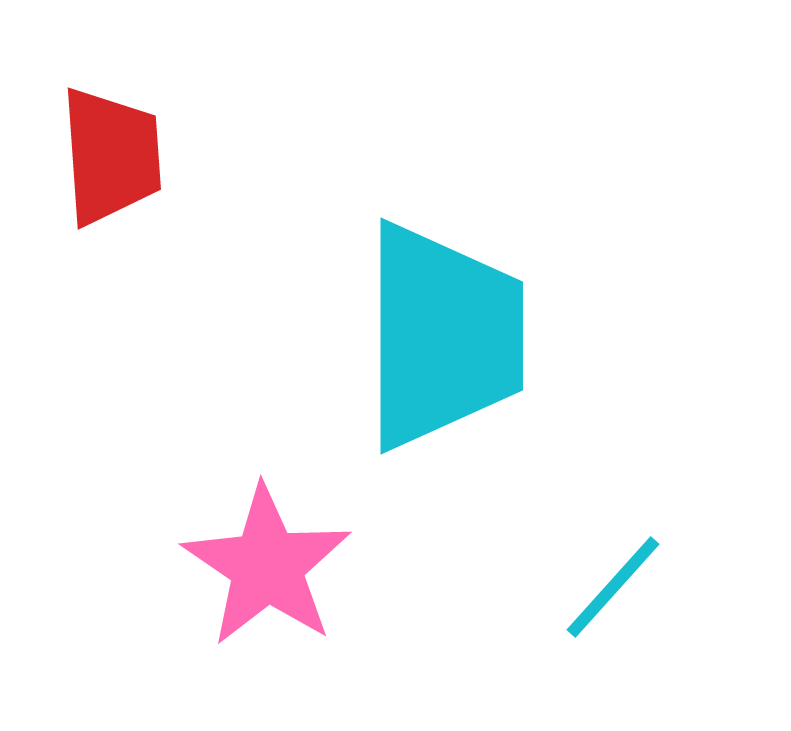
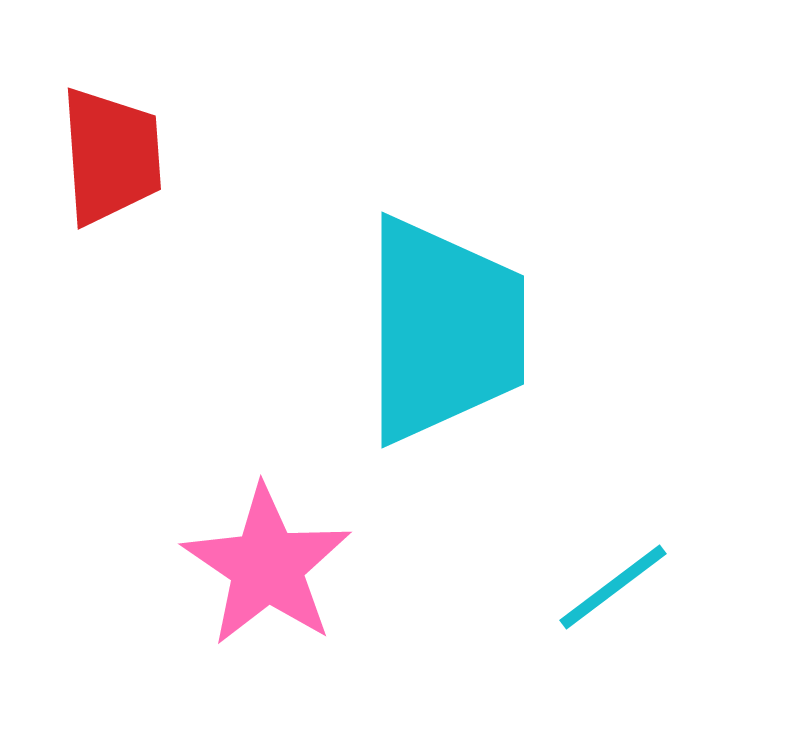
cyan trapezoid: moved 1 px right, 6 px up
cyan line: rotated 11 degrees clockwise
